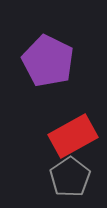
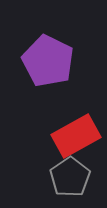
red rectangle: moved 3 px right
